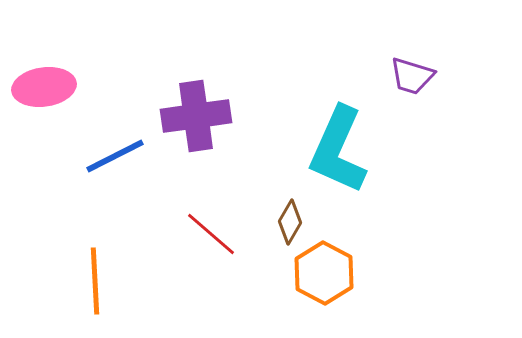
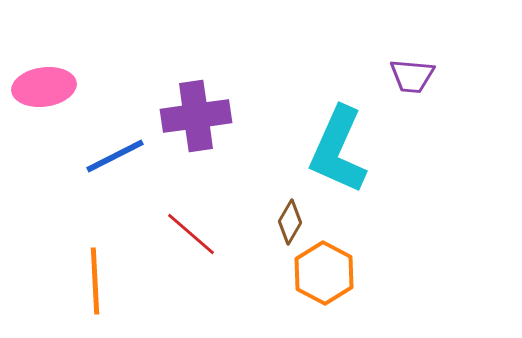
purple trapezoid: rotated 12 degrees counterclockwise
red line: moved 20 px left
